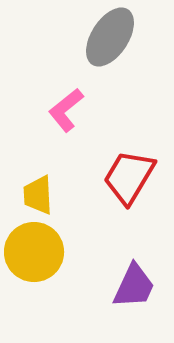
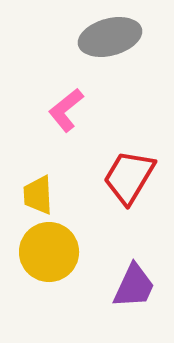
gray ellipse: rotated 42 degrees clockwise
yellow circle: moved 15 px right
